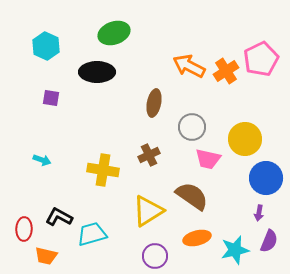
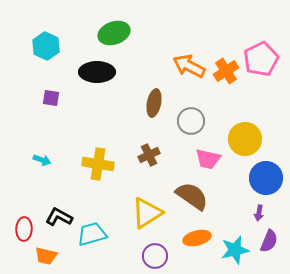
gray circle: moved 1 px left, 6 px up
yellow cross: moved 5 px left, 6 px up
yellow triangle: moved 1 px left, 2 px down
